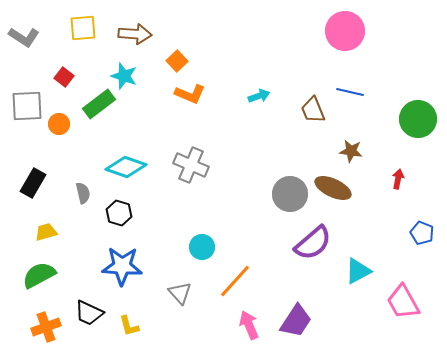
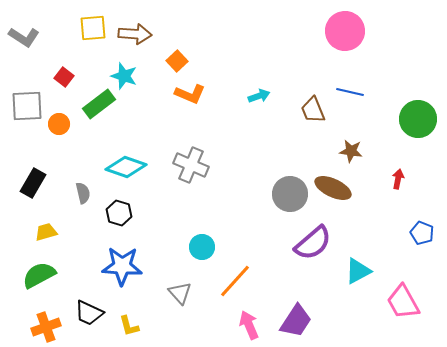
yellow square: moved 10 px right
